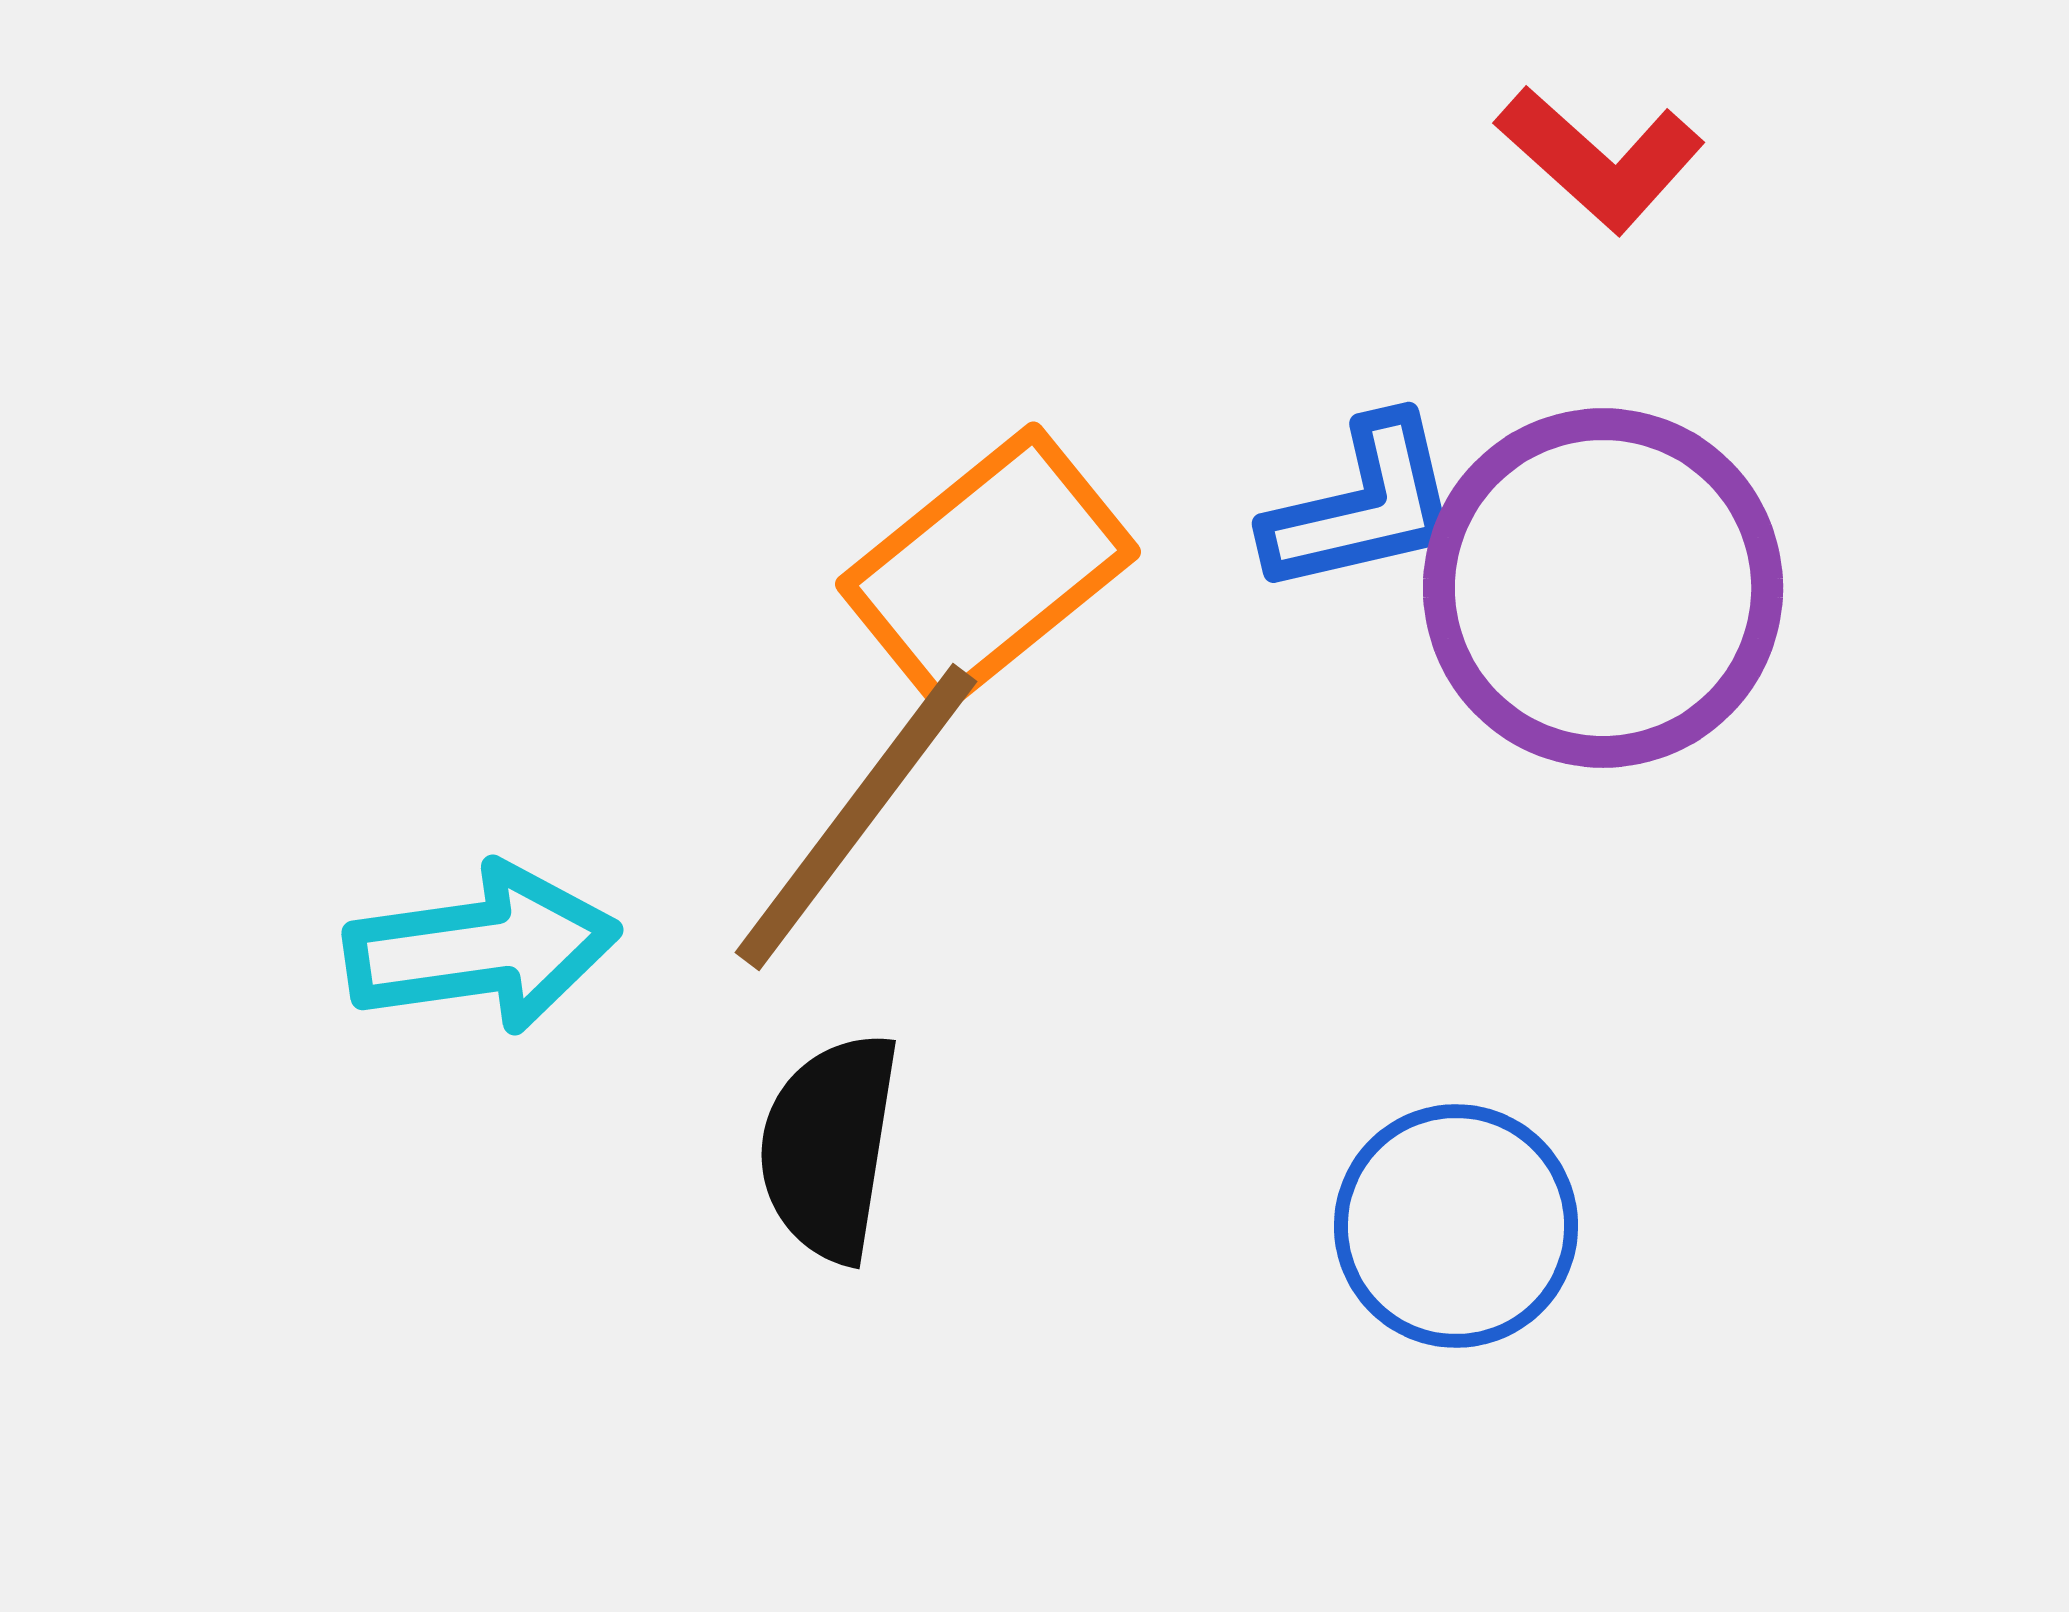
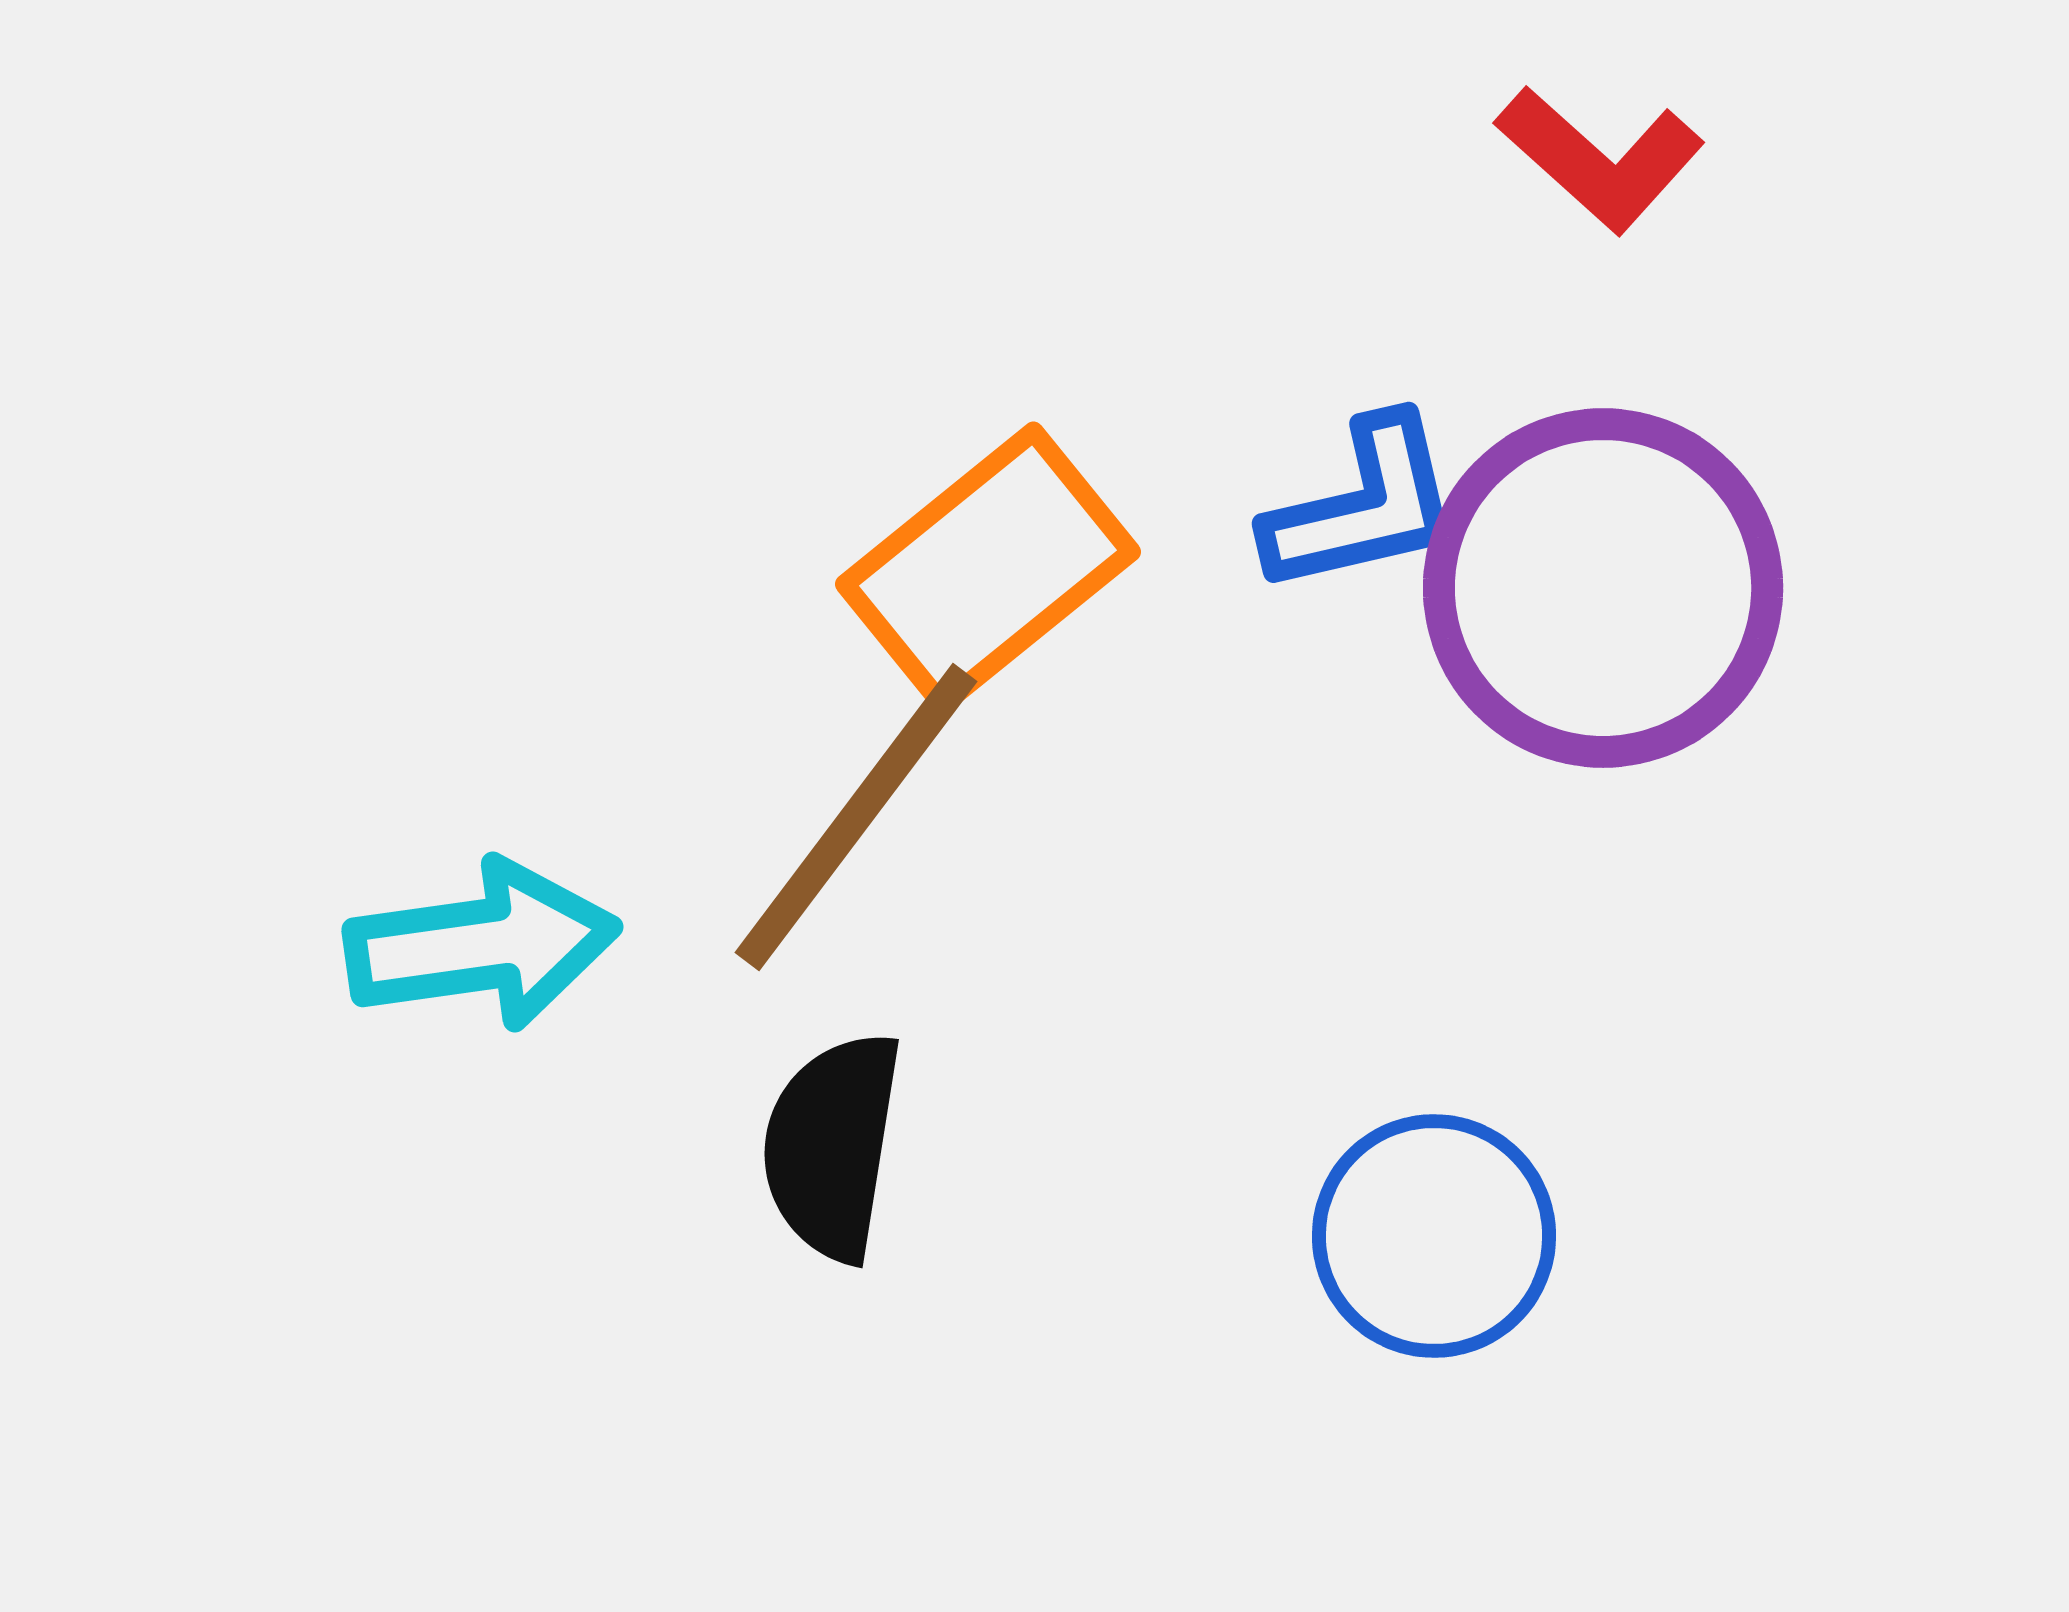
cyan arrow: moved 3 px up
black semicircle: moved 3 px right, 1 px up
blue circle: moved 22 px left, 10 px down
